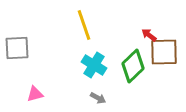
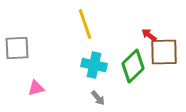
yellow line: moved 1 px right, 1 px up
cyan cross: rotated 20 degrees counterclockwise
pink triangle: moved 1 px right, 6 px up
gray arrow: rotated 21 degrees clockwise
